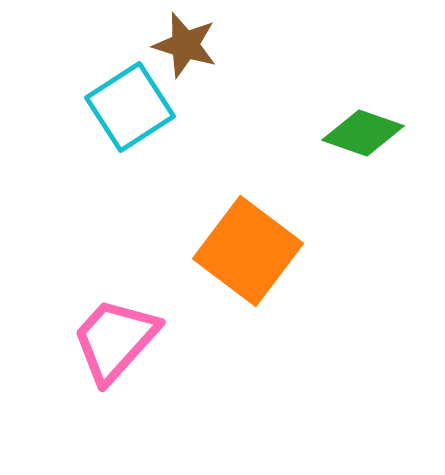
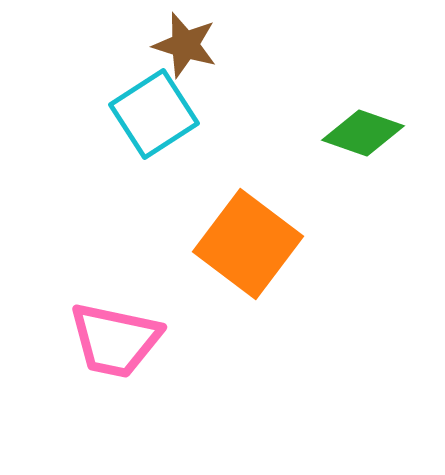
cyan square: moved 24 px right, 7 px down
orange square: moved 7 px up
pink trapezoid: rotated 120 degrees counterclockwise
